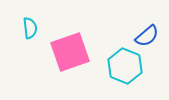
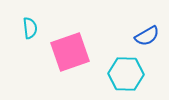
blue semicircle: rotated 10 degrees clockwise
cyan hexagon: moved 1 px right, 8 px down; rotated 20 degrees counterclockwise
